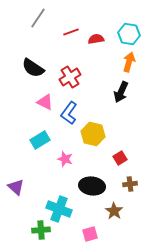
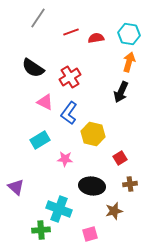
red semicircle: moved 1 px up
pink star: rotated 14 degrees counterclockwise
brown star: rotated 24 degrees clockwise
